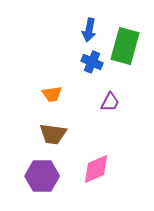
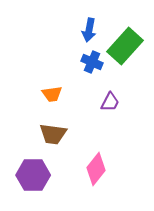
green rectangle: rotated 27 degrees clockwise
pink diamond: rotated 28 degrees counterclockwise
purple hexagon: moved 9 px left, 1 px up
